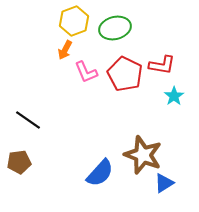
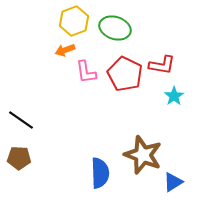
green ellipse: rotated 32 degrees clockwise
orange arrow: rotated 42 degrees clockwise
pink L-shape: rotated 15 degrees clockwise
black line: moved 7 px left
brown pentagon: moved 4 px up; rotated 10 degrees clockwise
blue semicircle: rotated 44 degrees counterclockwise
blue triangle: moved 9 px right, 1 px up
